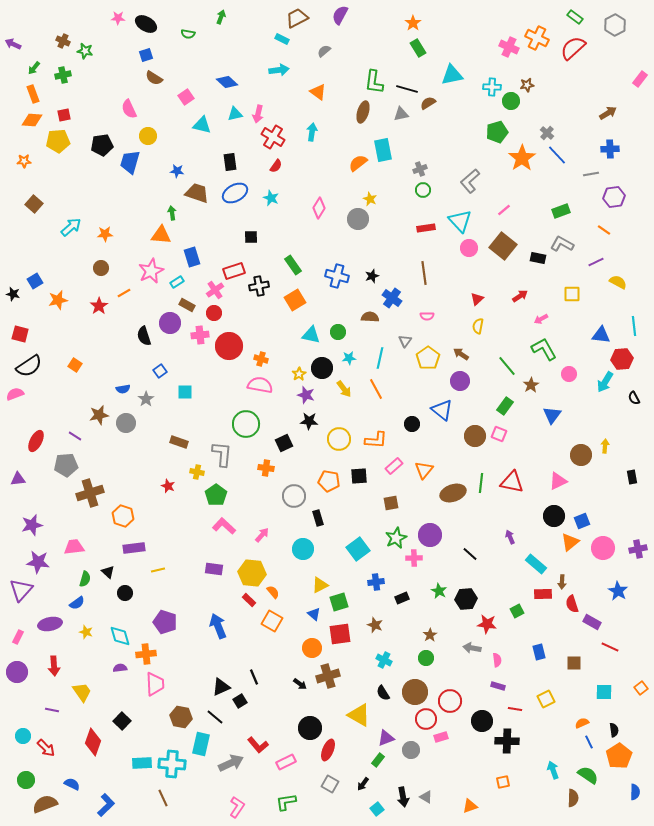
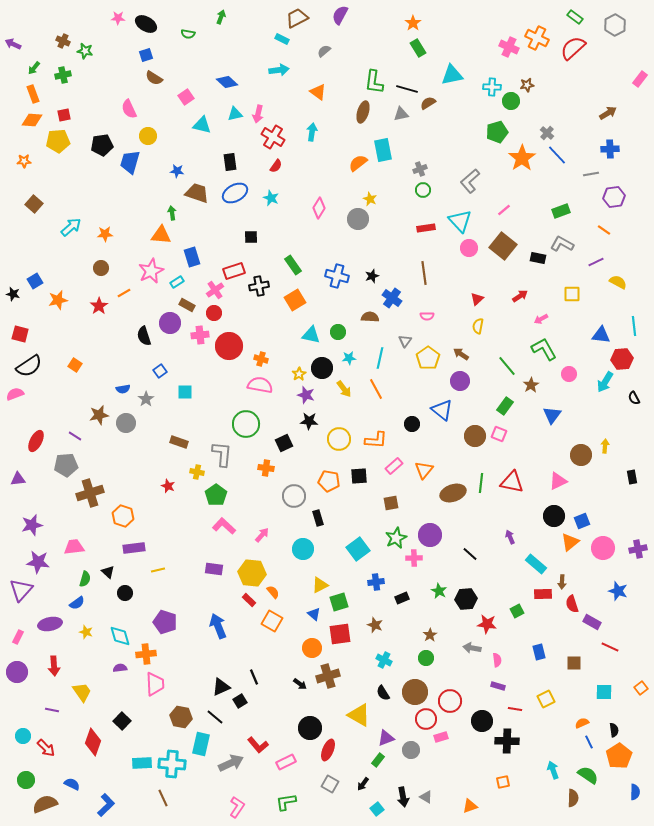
blue star at (618, 591): rotated 12 degrees counterclockwise
